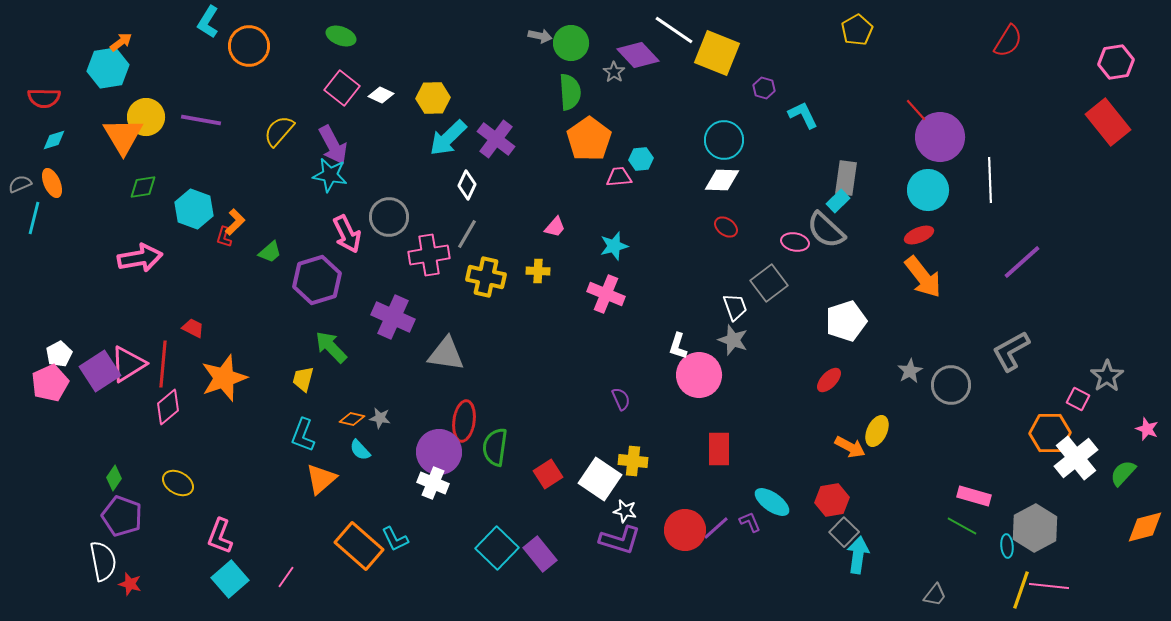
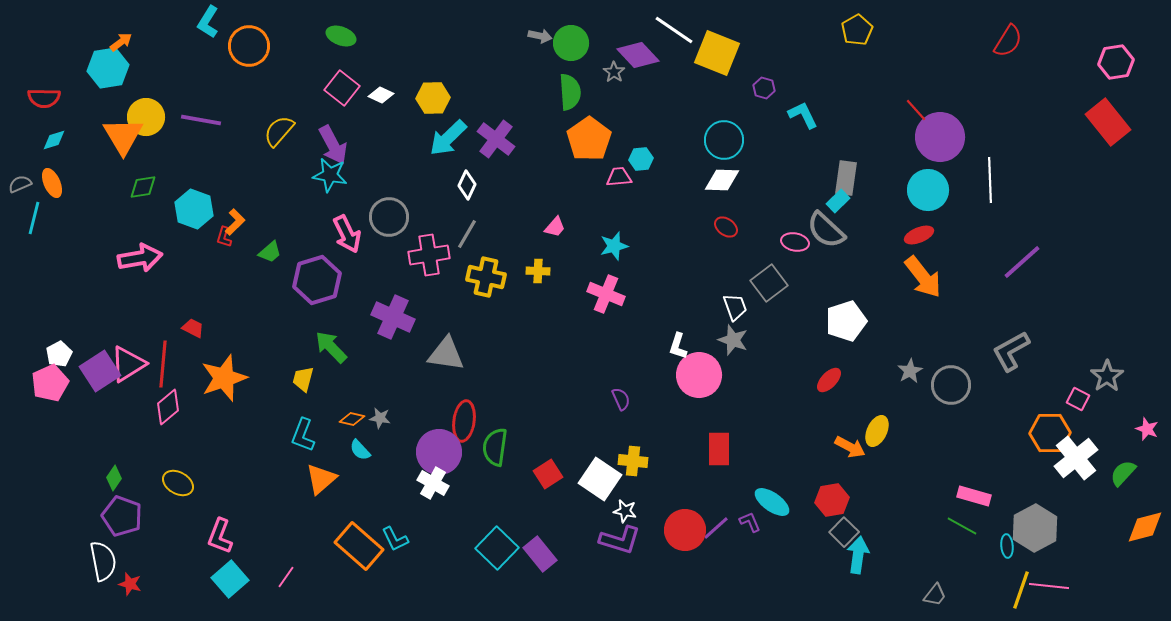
white cross at (433, 483): rotated 8 degrees clockwise
